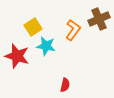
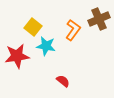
yellow square: rotated 18 degrees counterclockwise
red star: rotated 25 degrees counterclockwise
red semicircle: moved 2 px left, 4 px up; rotated 64 degrees counterclockwise
